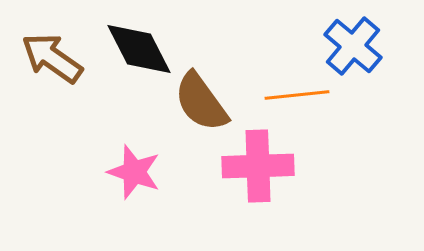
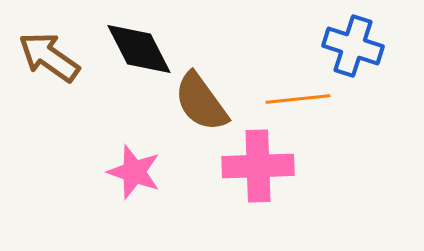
blue cross: rotated 22 degrees counterclockwise
brown arrow: moved 3 px left, 1 px up
orange line: moved 1 px right, 4 px down
